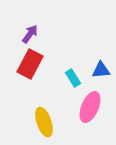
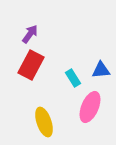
red rectangle: moved 1 px right, 1 px down
